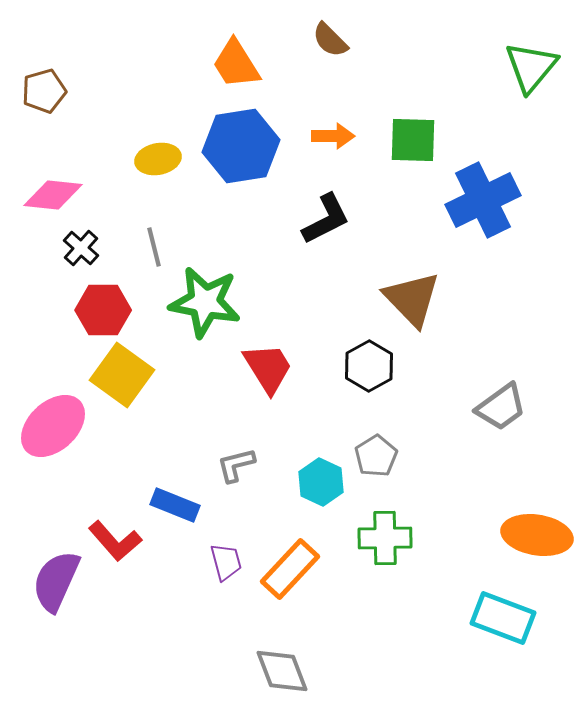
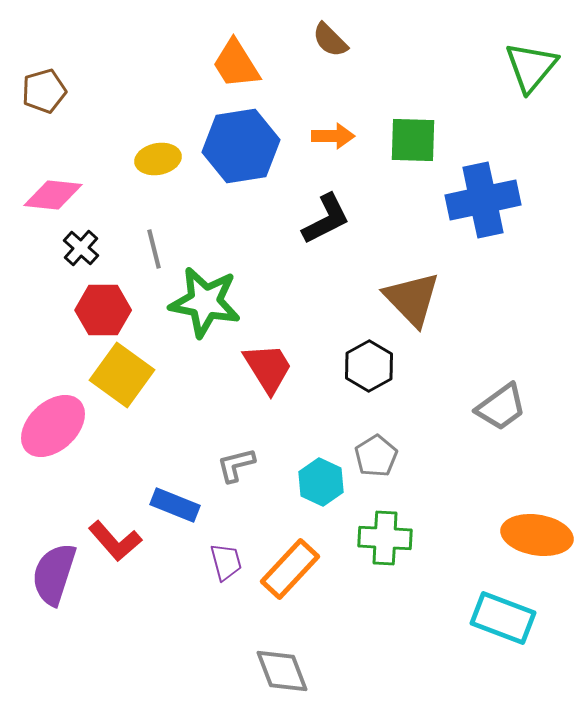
blue cross: rotated 14 degrees clockwise
gray line: moved 2 px down
green cross: rotated 4 degrees clockwise
purple semicircle: moved 2 px left, 7 px up; rotated 6 degrees counterclockwise
